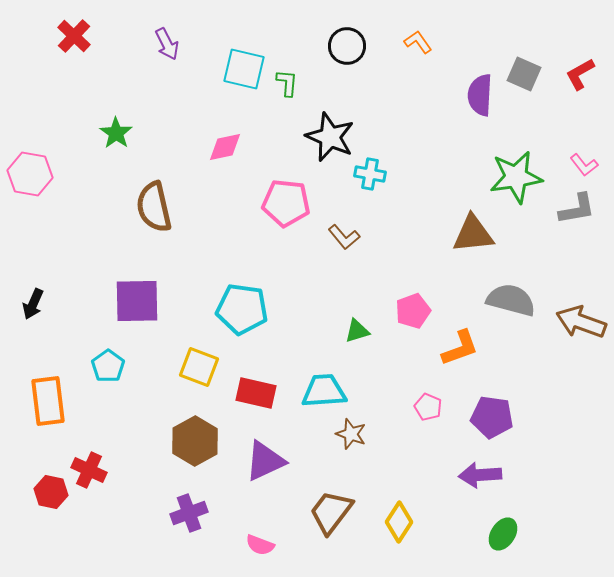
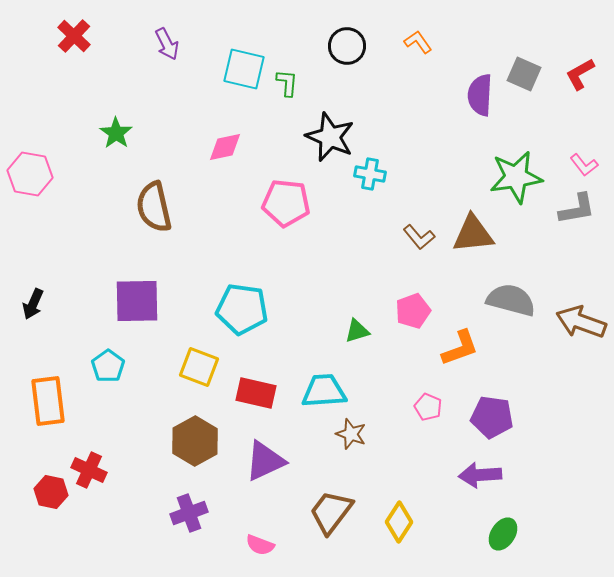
brown L-shape at (344, 237): moved 75 px right
